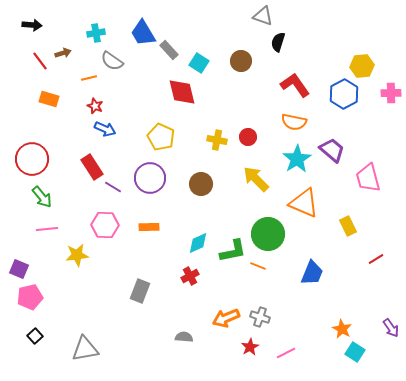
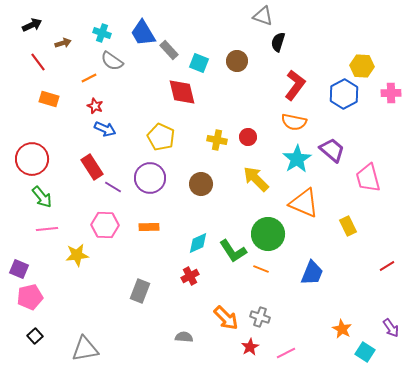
black arrow at (32, 25): rotated 30 degrees counterclockwise
cyan cross at (96, 33): moved 6 px right; rotated 30 degrees clockwise
brown arrow at (63, 53): moved 10 px up
red line at (40, 61): moved 2 px left, 1 px down
brown circle at (241, 61): moved 4 px left
cyan square at (199, 63): rotated 12 degrees counterclockwise
yellow hexagon at (362, 66): rotated 10 degrees clockwise
orange line at (89, 78): rotated 14 degrees counterclockwise
red L-shape at (295, 85): rotated 72 degrees clockwise
green L-shape at (233, 251): rotated 68 degrees clockwise
red line at (376, 259): moved 11 px right, 7 px down
orange line at (258, 266): moved 3 px right, 3 px down
orange arrow at (226, 318): rotated 112 degrees counterclockwise
cyan square at (355, 352): moved 10 px right
